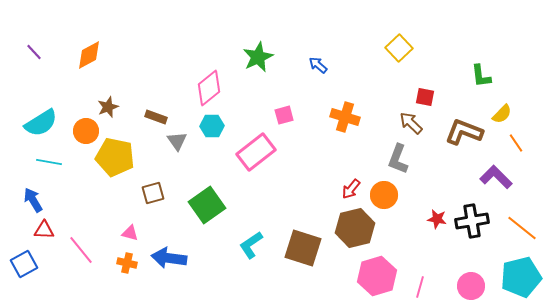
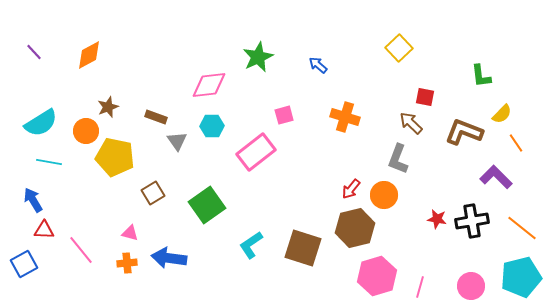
pink diamond at (209, 88): moved 3 px up; rotated 33 degrees clockwise
brown square at (153, 193): rotated 15 degrees counterclockwise
orange cross at (127, 263): rotated 18 degrees counterclockwise
